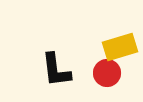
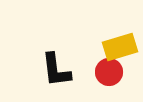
red circle: moved 2 px right, 1 px up
